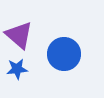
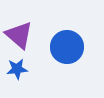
blue circle: moved 3 px right, 7 px up
